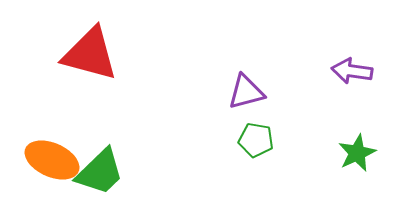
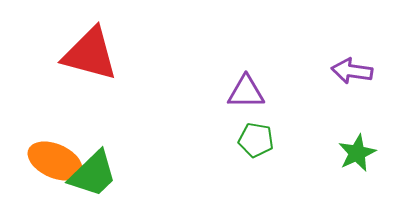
purple triangle: rotated 15 degrees clockwise
orange ellipse: moved 3 px right, 1 px down
green trapezoid: moved 7 px left, 2 px down
